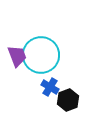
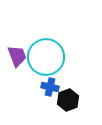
cyan circle: moved 5 px right, 2 px down
blue cross: rotated 18 degrees counterclockwise
